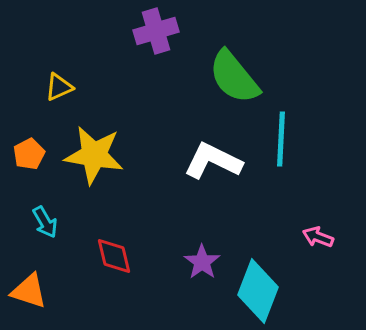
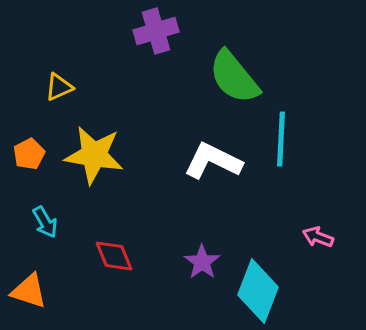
red diamond: rotated 9 degrees counterclockwise
